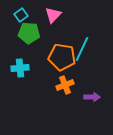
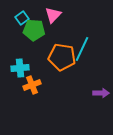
cyan square: moved 1 px right, 3 px down
green pentagon: moved 5 px right, 3 px up
orange cross: moved 33 px left
purple arrow: moved 9 px right, 4 px up
